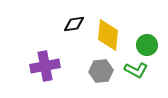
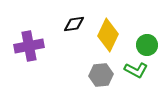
yellow diamond: rotated 20 degrees clockwise
purple cross: moved 16 px left, 20 px up
gray hexagon: moved 4 px down
